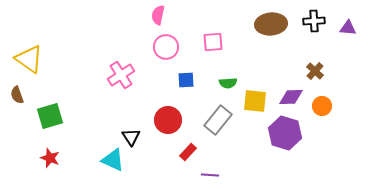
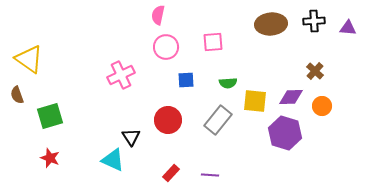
pink cross: rotated 8 degrees clockwise
red rectangle: moved 17 px left, 21 px down
